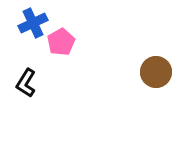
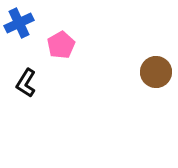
blue cross: moved 14 px left
pink pentagon: moved 3 px down
